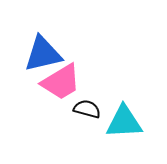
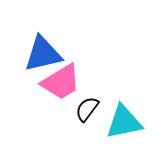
black semicircle: rotated 68 degrees counterclockwise
cyan triangle: rotated 9 degrees counterclockwise
